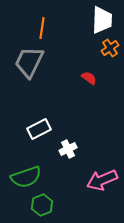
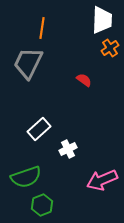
gray trapezoid: moved 1 px left, 1 px down
red semicircle: moved 5 px left, 2 px down
white rectangle: rotated 15 degrees counterclockwise
